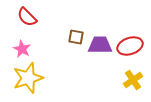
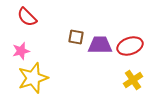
pink star: moved 1 px left, 2 px down; rotated 30 degrees clockwise
yellow star: moved 5 px right
